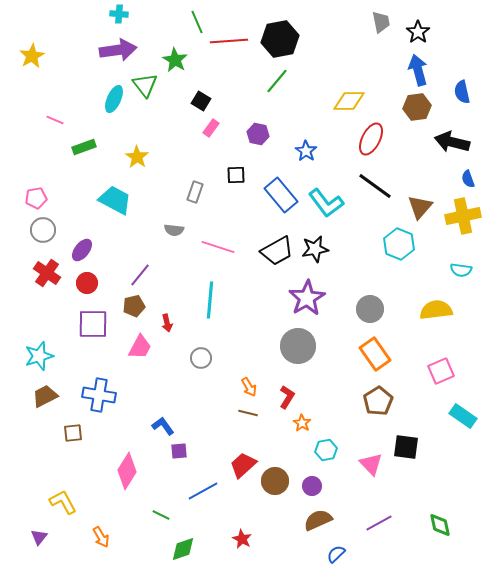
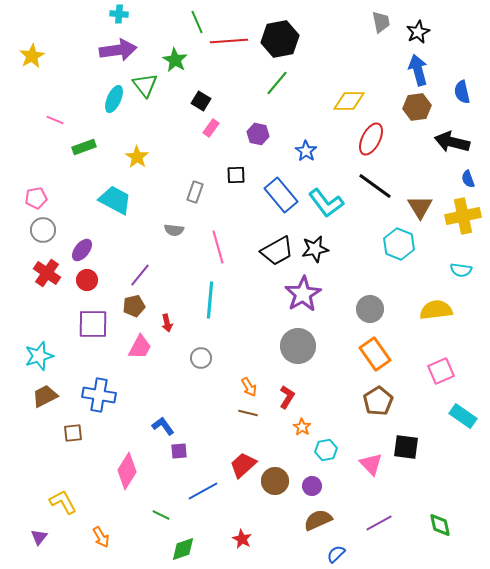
black star at (418, 32): rotated 10 degrees clockwise
green line at (277, 81): moved 2 px down
brown triangle at (420, 207): rotated 12 degrees counterclockwise
pink line at (218, 247): rotated 56 degrees clockwise
red circle at (87, 283): moved 3 px up
purple star at (307, 298): moved 4 px left, 4 px up
orange star at (302, 423): moved 4 px down
